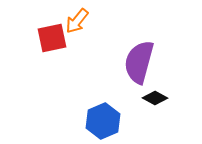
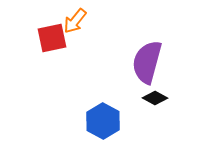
orange arrow: moved 2 px left
purple semicircle: moved 8 px right
blue hexagon: rotated 8 degrees counterclockwise
